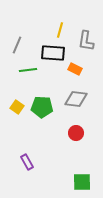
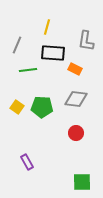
yellow line: moved 13 px left, 3 px up
